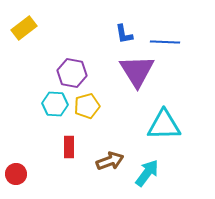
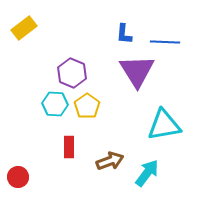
blue L-shape: rotated 15 degrees clockwise
purple hexagon: rotated 12 degrees clockwise
yellow pentagon: rotated 20 degrees counterclockwise
cyan triangle: rotated 9 degrees counterclockwise
red circle: moved 2 px right, 3 px down
